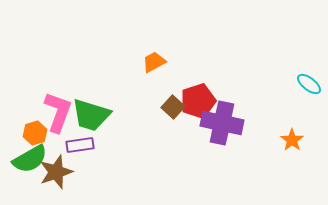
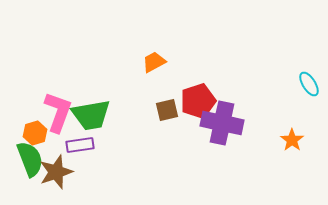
cyan ellipse: rotated 20 degrees clockwise
brown square: moved 6 px left, 3 px down; rotated 35 degrees clockwise
green trapezoid: rotated 27 degrees counterclockwise
green semicircle: rotated 81 degrees counterclockwise
